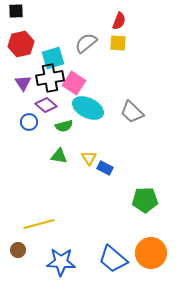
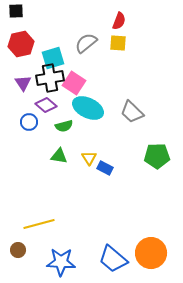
green pentagon: moved 12 px right, 44 px up
